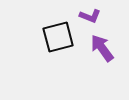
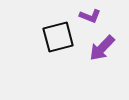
purple arrow: rotated 100 degrees counterclockwise
